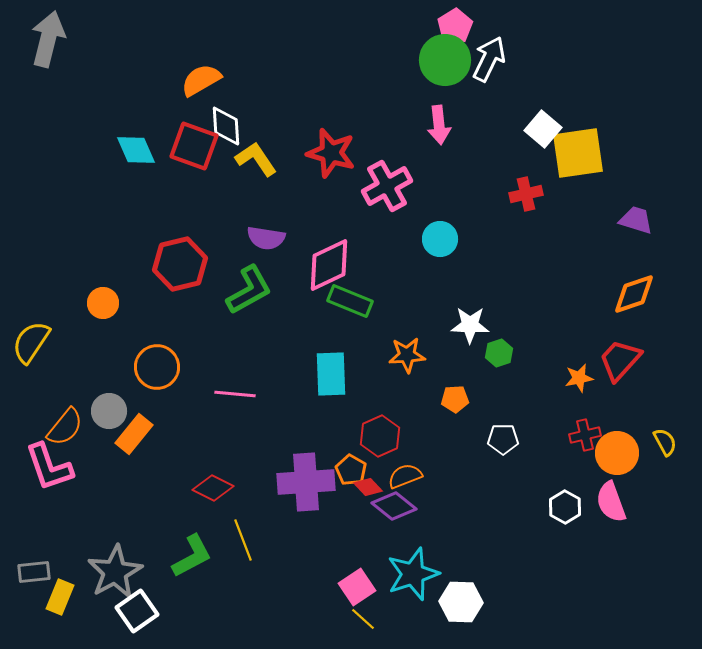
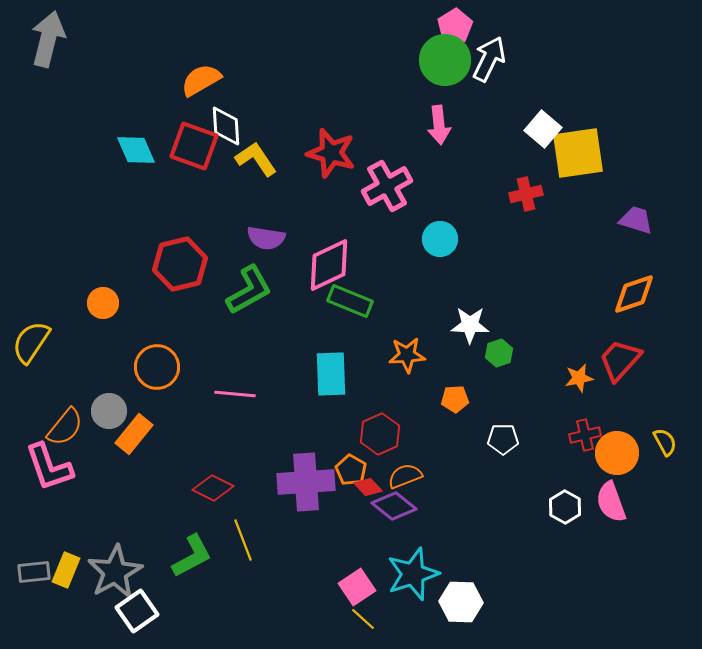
red hexagon at (380, 436): moved 2 px up
yellow rectangle at (60, 597): moved 6 px right, 27 px up
